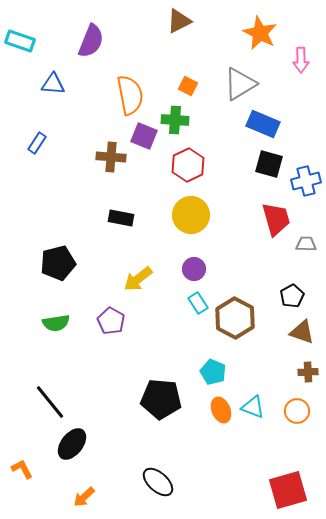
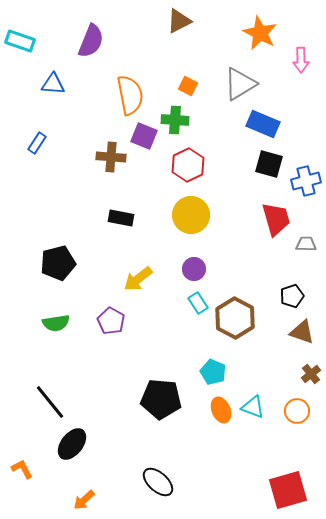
black pentagon at (292, 296): rotated 10 degrees clockwise
brown cross at (308, 372): moved 3 px right, 2 px down; rotated 36 degrees counterclockwise
orange arrow at (84, 497): moved 3 px down
